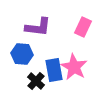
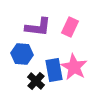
pink rectangle: moved 13 px left
